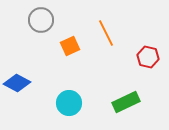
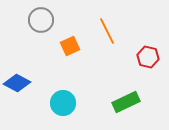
orange line: moved 1 px right, 2 px up
cyan circle: moved 6 px left
